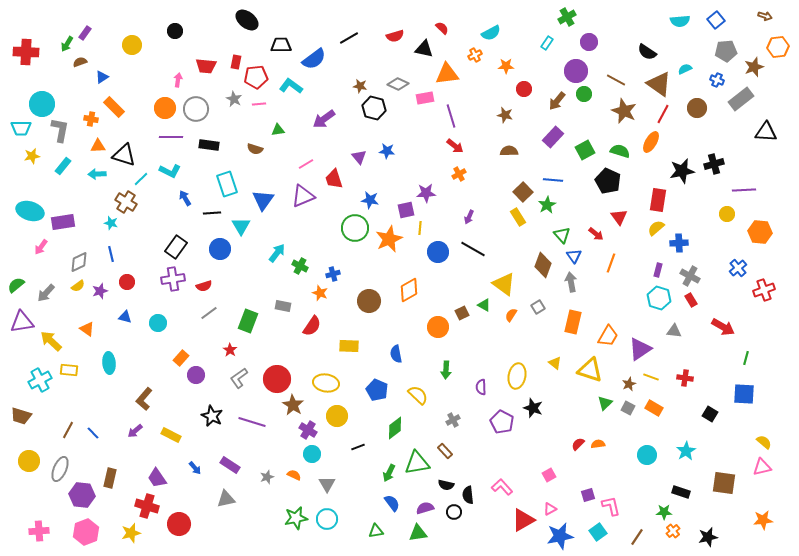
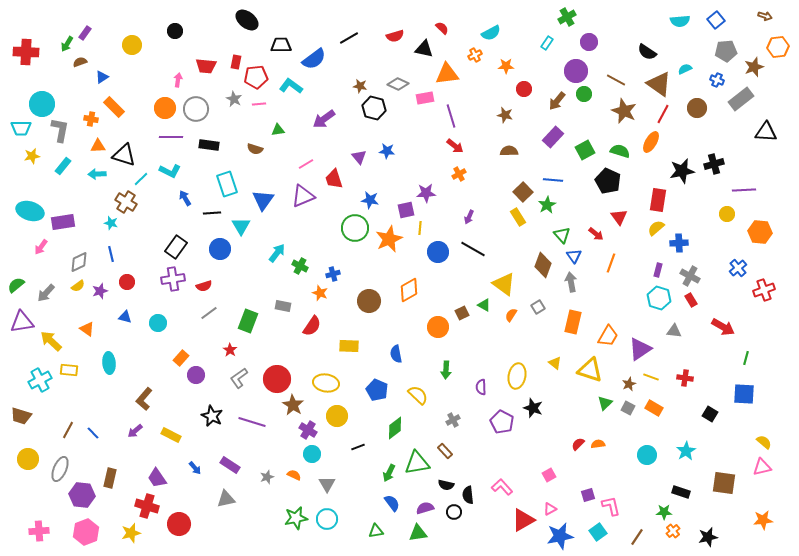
yellow circle at (29, 461): moved 1 px left, 2 px up
